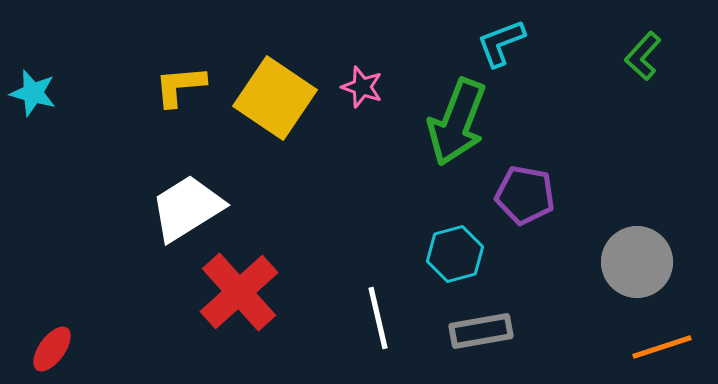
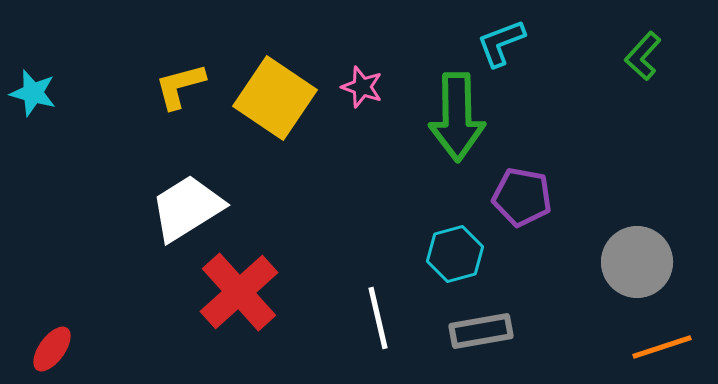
yellow L-shape: rotated 10 degrees counterclockwise
green arrow: moved 5 px up; rotated 22 degrees counterclockwise
purple pentagon: moved 3 px left, 2 px down
